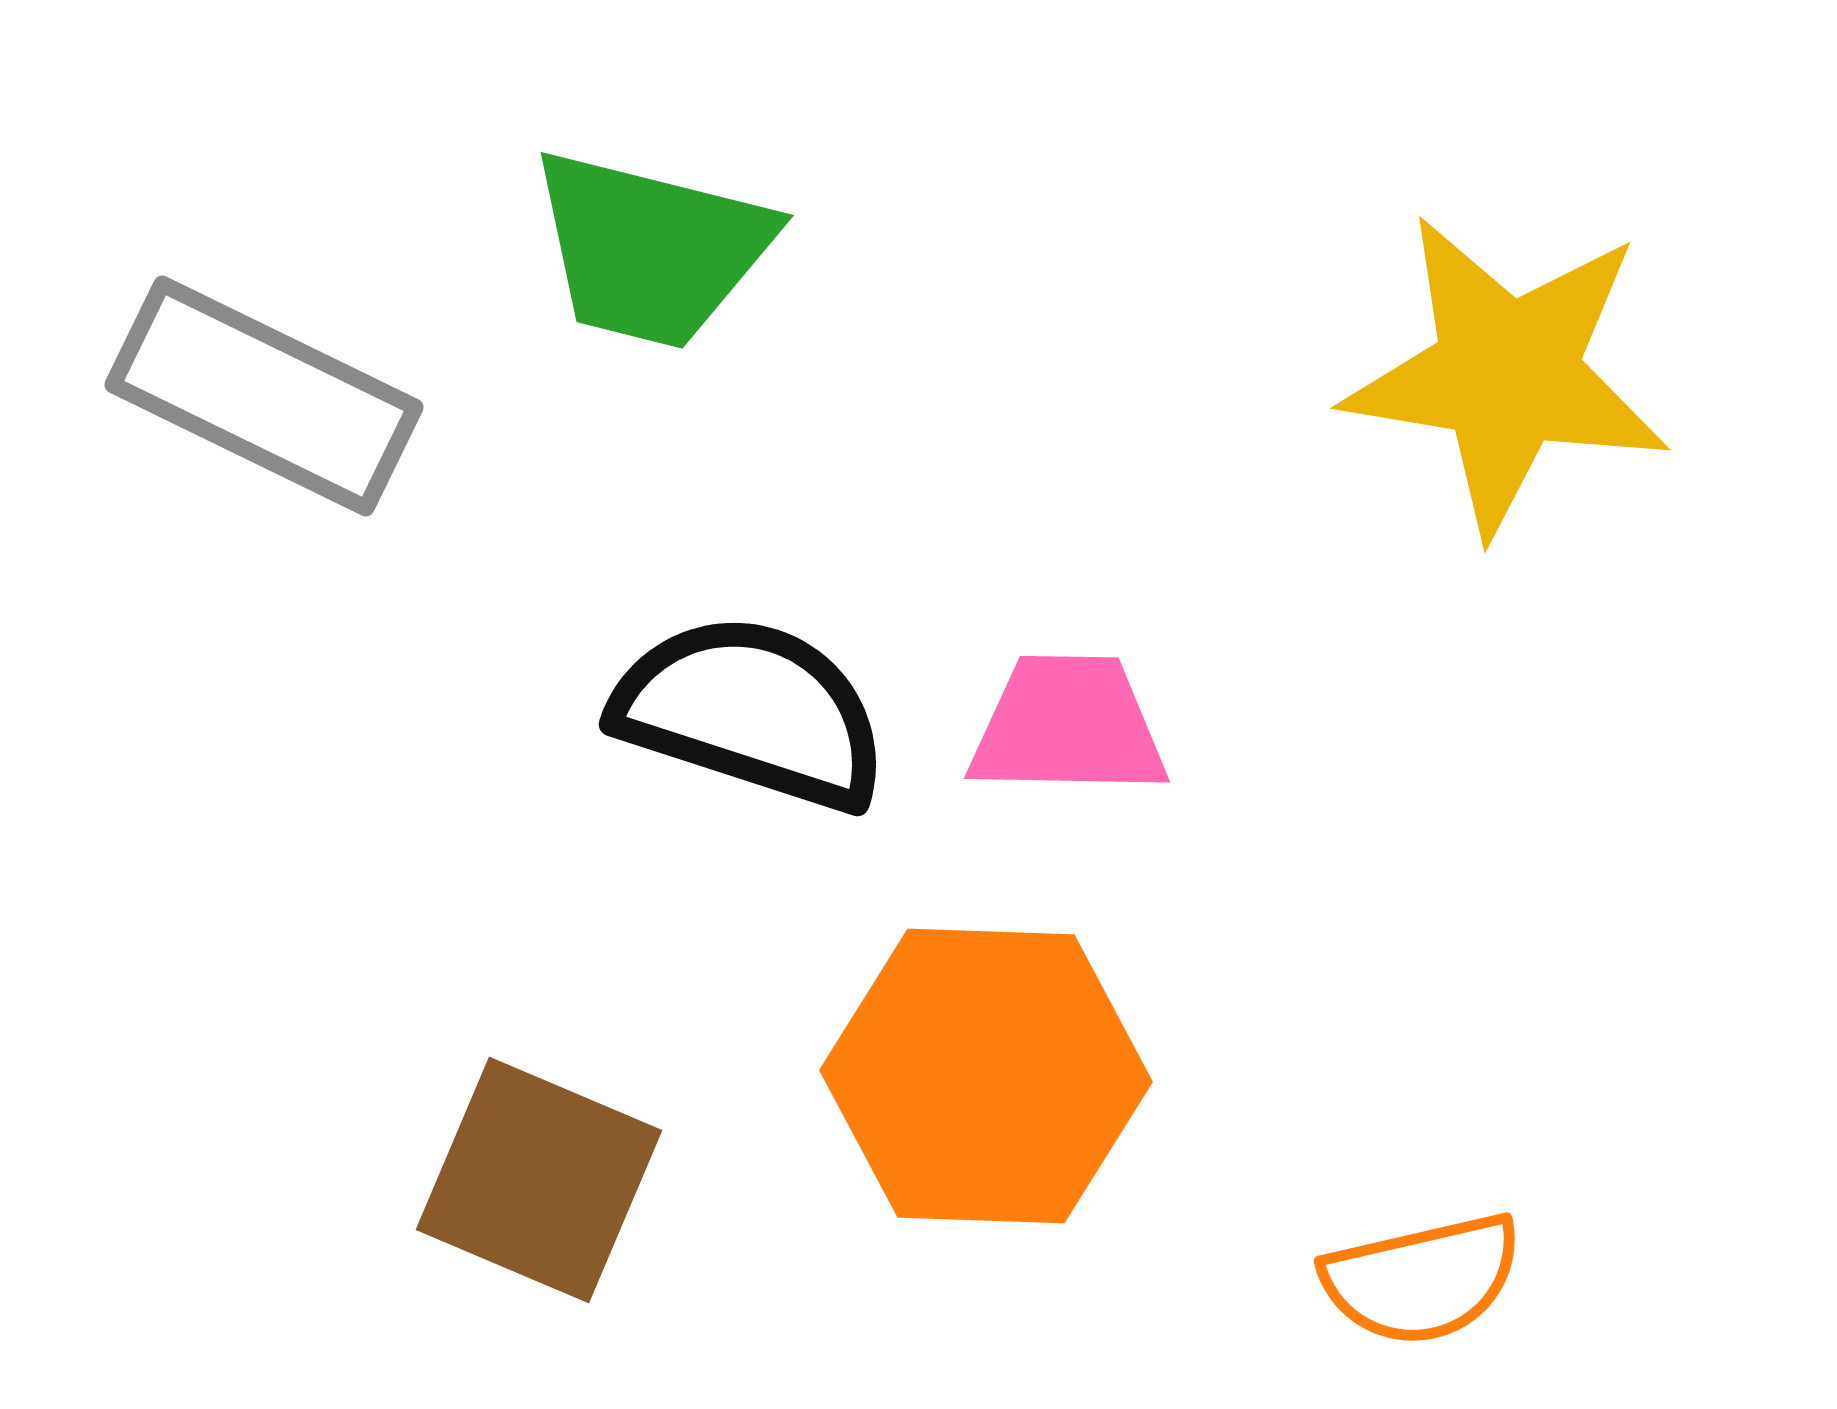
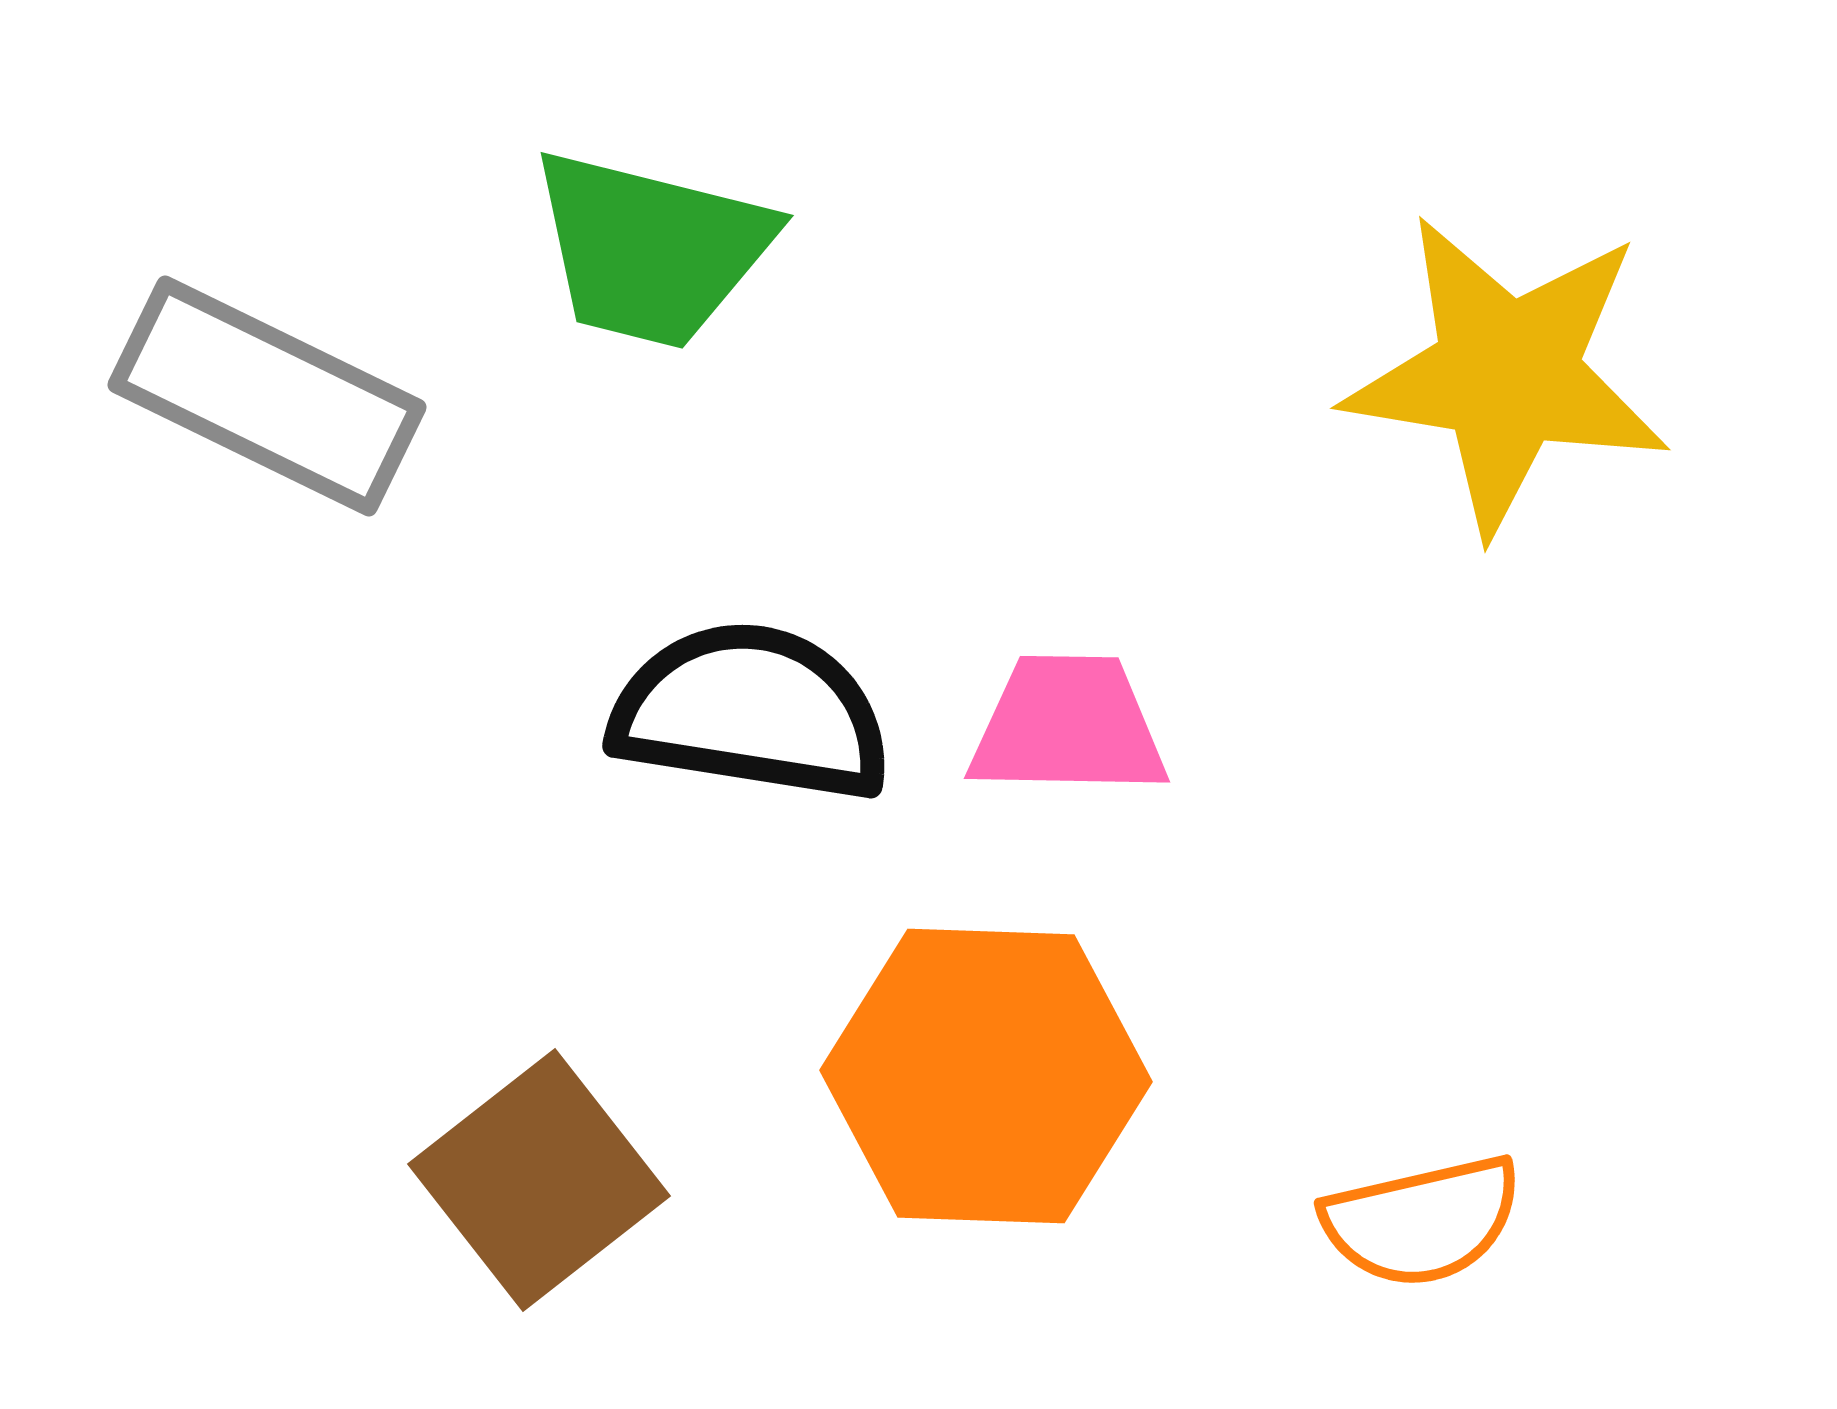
gray rectangle: moved 3 px right
black semicircle: rotated 9 degrees counterclockwise
brown square: rotated 29 degrees clockwise
orange semicircle: moved 58 px up
